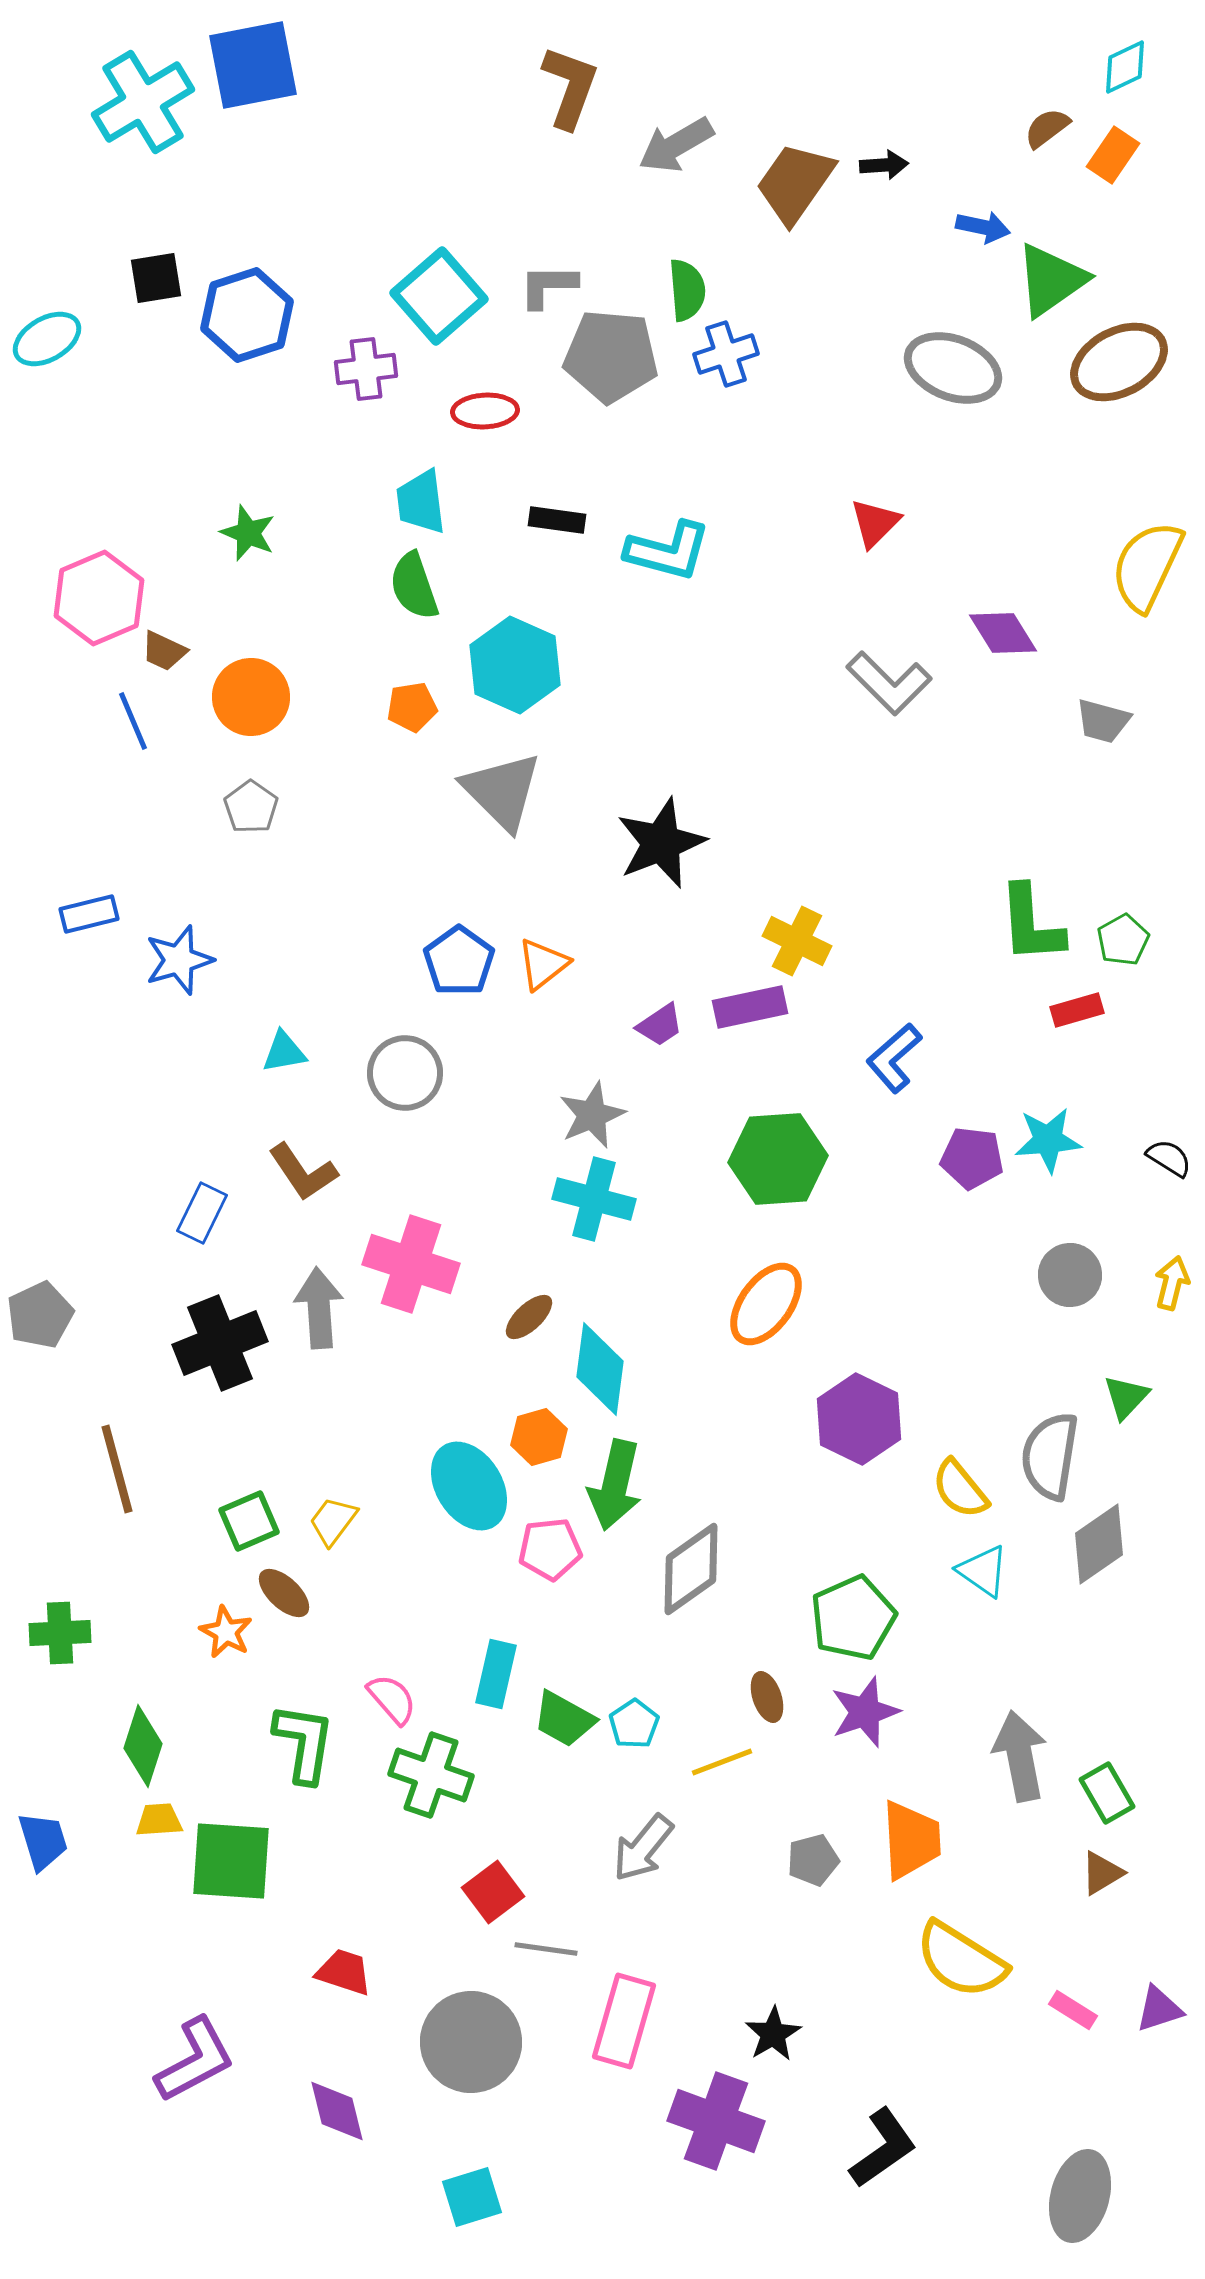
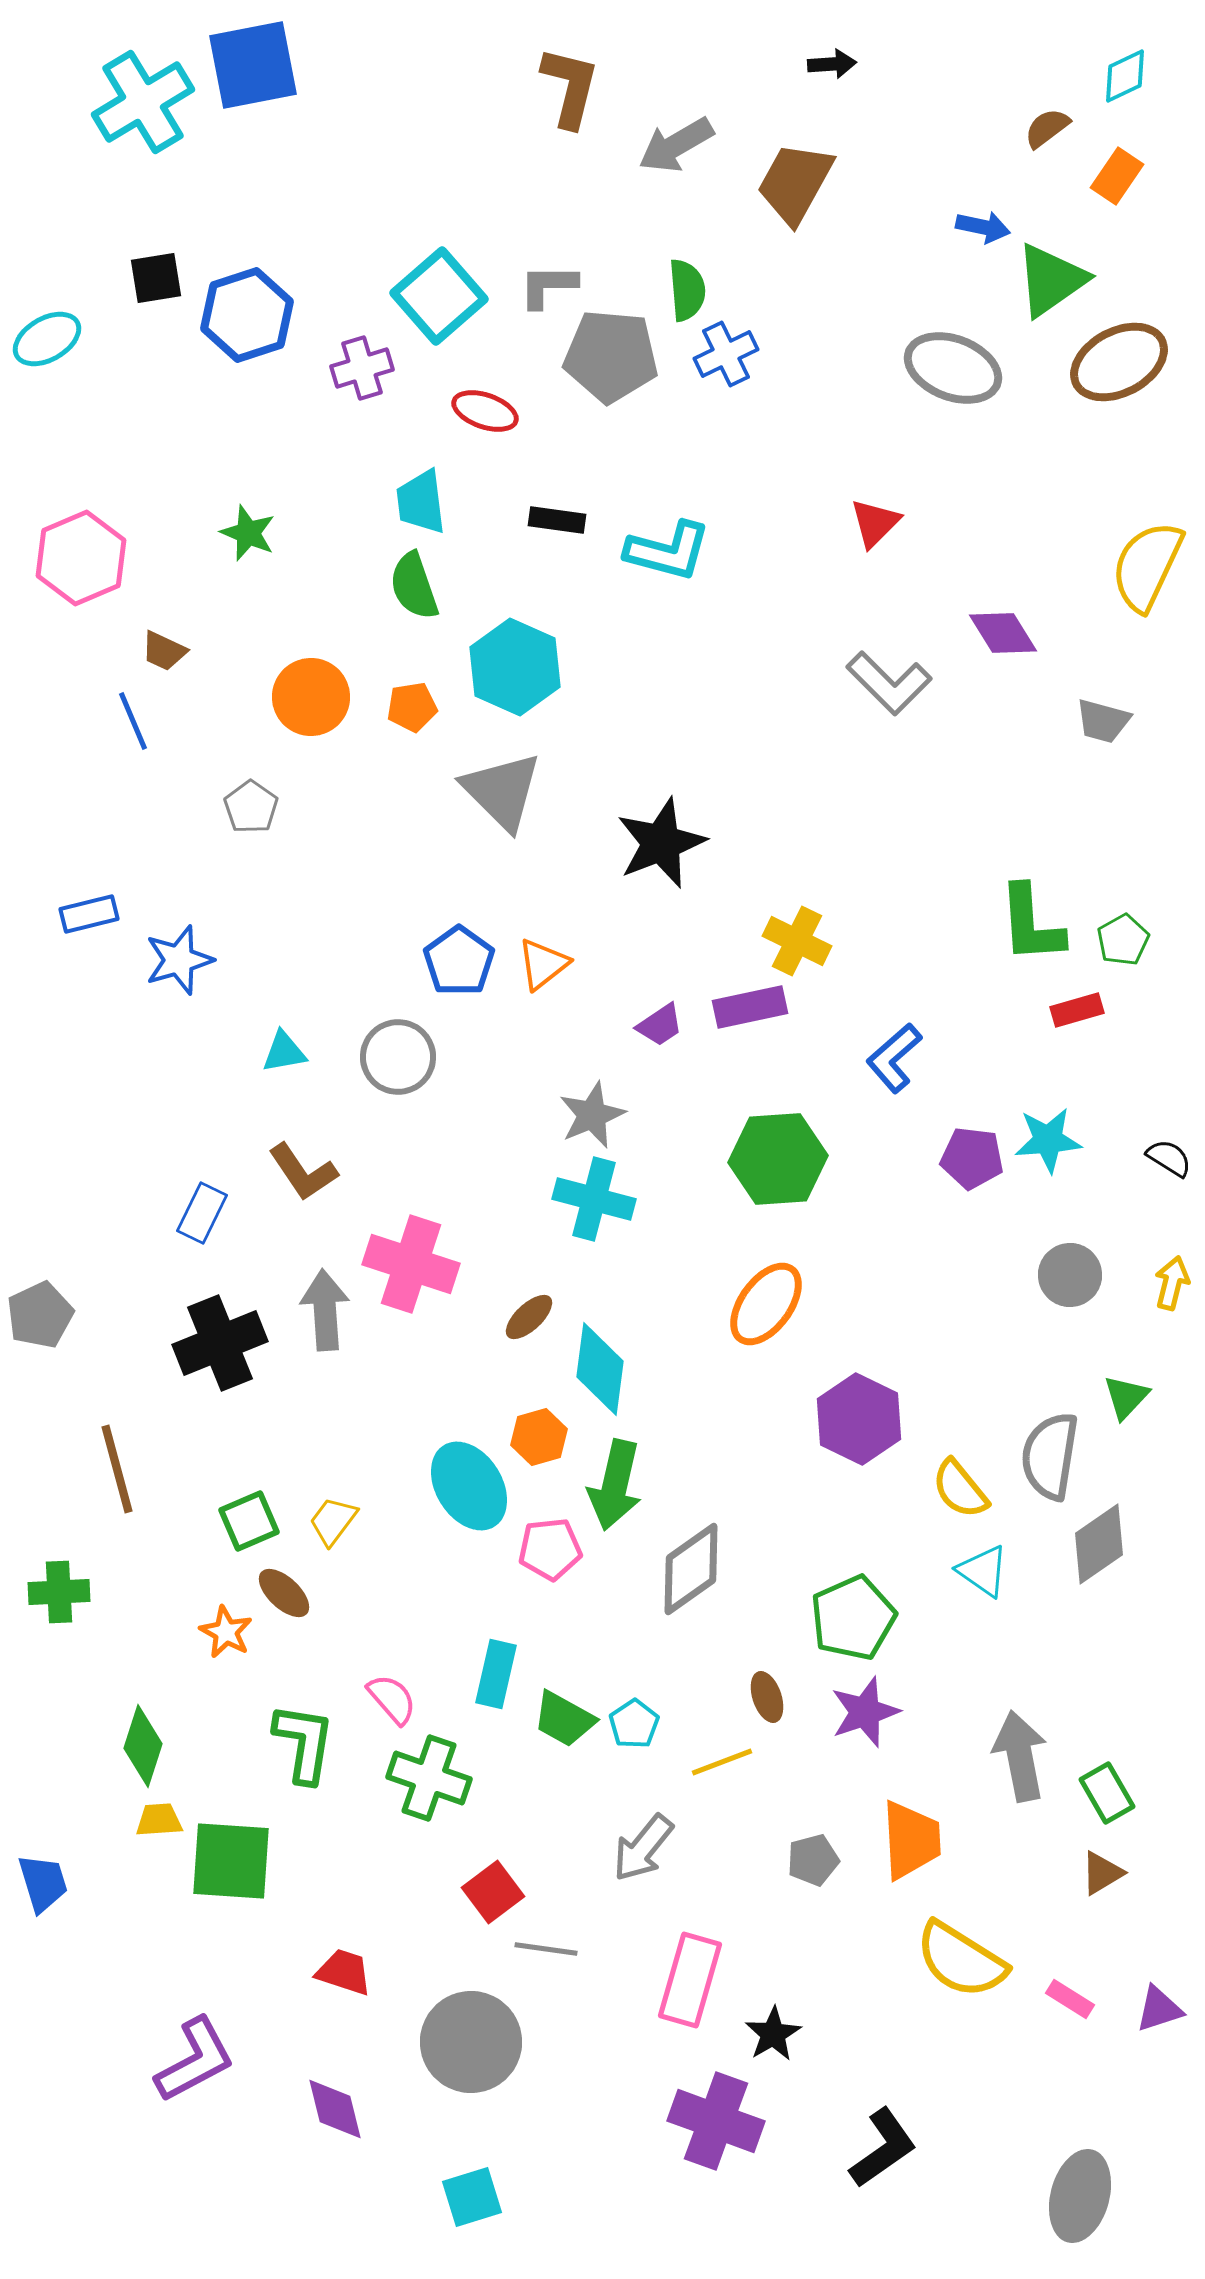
cyan diamond at (1125, 67): moved 9 px down
brown L-shape at (570, 87): rotated 6 degrees counterclockwise
orange rectangle at (1113, 155): moved 4 px right, 21 px down
black arrow at (884, 165): moved 52 px left, 101 px up
brown trapezoid at (795, 183): rotated 6 degrees counterclockwise
blue cross at (726, 354): rotated 8 degrees counterclockwise
purple cross at (366, 369): moved 4 px left, 1 px up; rotated 10 degrees counterclockwise
red ellipse at (485, 411): rotated 22 degrees clockwise
pink hexagon at (99, 598): moved 18 px left, 40 px up
cyan hexagon at (515, 665): moved 2 px down
orange circle at (251, 697): moved 60 px right
gray circle at (405, 1073): moved 7 px left, 16 px up
gray arrow at (319, 1308): moved 6 px right, 2 px down
green cross at (60, 1633): moved 1 px left, 41 px up
green cross at (431, 1775): moved 2 px left, 3 px down
blue trapezoid at (43, 1841): moved 42 px down
pink rectangle at (1073, 2010): moved 3 px left, 11 px up
pink rectangle at (624, 2021): moved 66 px right, 41 px up
purple diamond at (337, 2111): moved 2 px left, 2 px up
